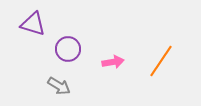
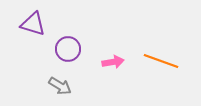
orange line: rotated 76 degrees clockwise
gray arrow: moved 1 px right
